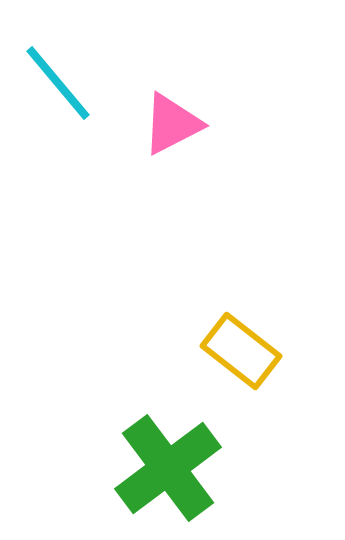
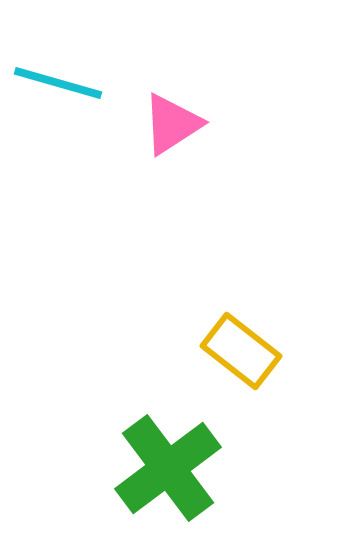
cyan line: rotated 34 degrees counterclockwise
pink triangle: rotated 6 degrees counterclockwise
